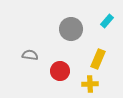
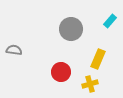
cyan rectangle: moved 3 px right
gray semicircle: moved 16 px left, 5 px up
red circle: moved 1 px right, 1 px down
yellow cross: rotated 14 degrees counterclockwise
